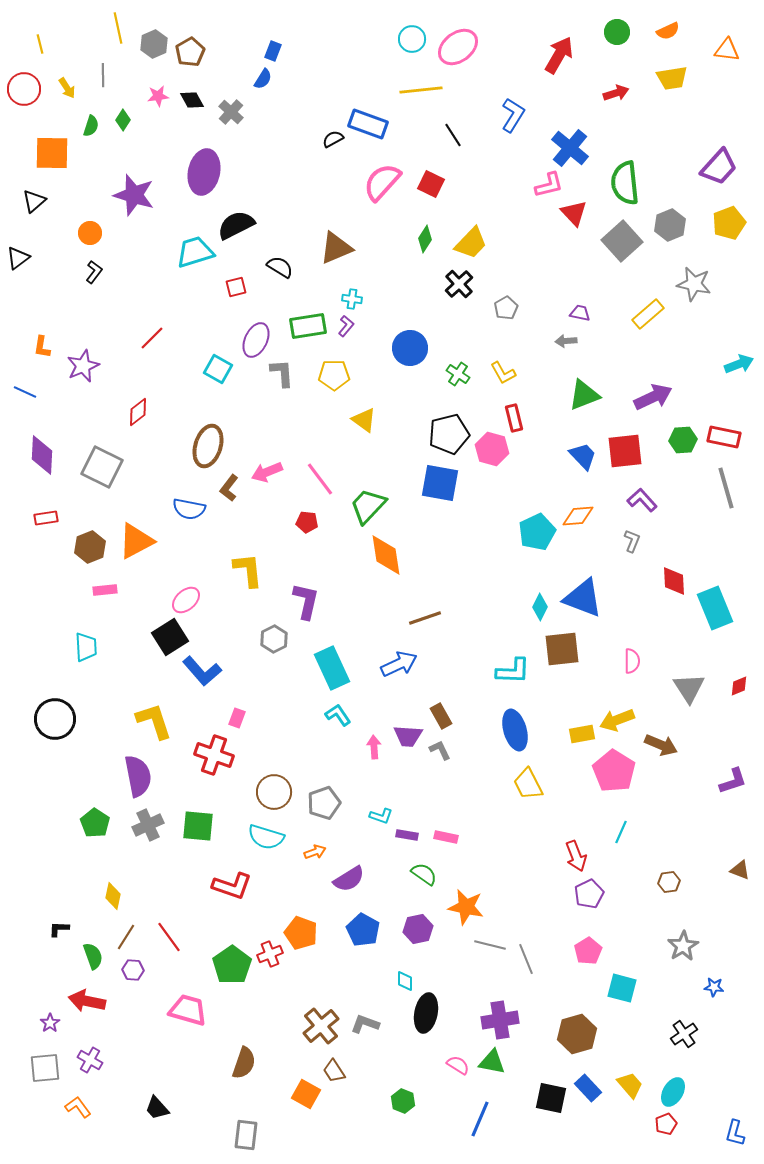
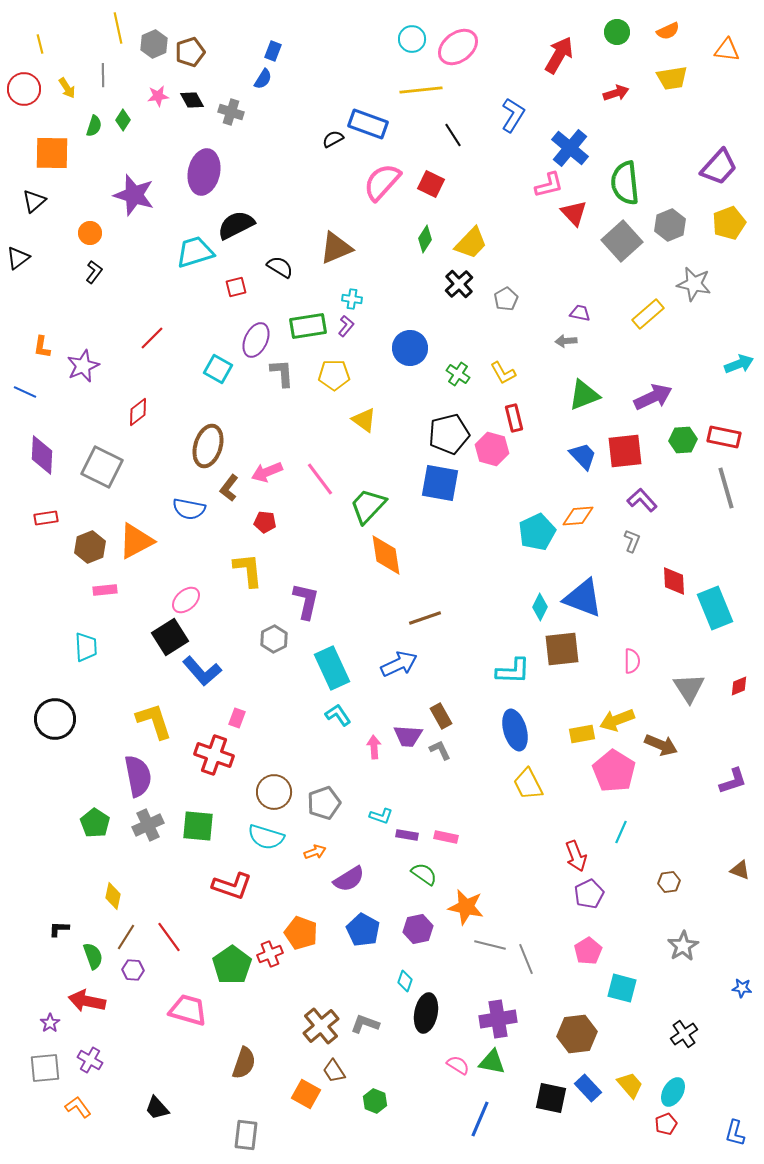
brown pentagon at (190, 52): rotated 12 degrees clockwise
gray cross at (231, 112): rotated 25 degrees counterclockwise
green semicircle at (91, 126): moved 3 px right
gray pentagon at (506, 308): moved 9 px up
red pentagon at (307, 522): moved 42 px left
cyan diamond at (405, 981): rotated 20 degrees clockwise
blue star at (714, 987): moved 28 px right, 1 px down
purple cross at (500, 1020): moved 2 px left, 1 px up
brown hexagon at (577, 1034): rotated 9 degrees clockwise
green hexagon at (403, 1101): moved 28 px left
